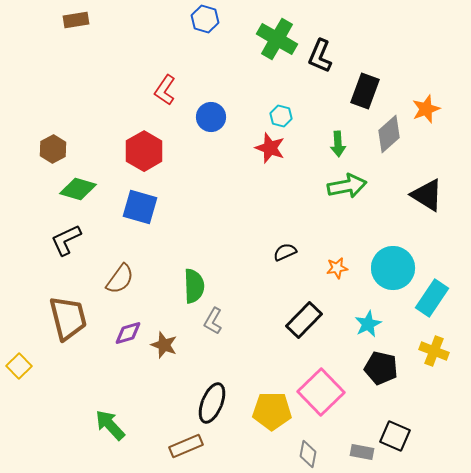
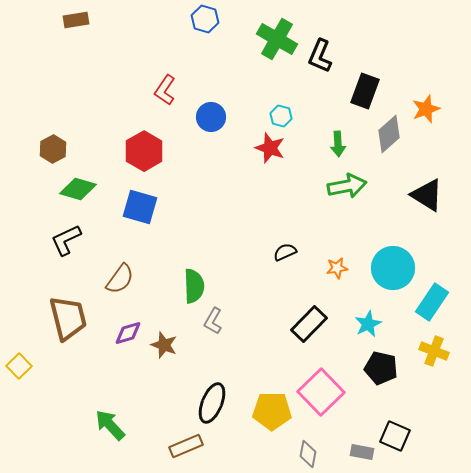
cyan rectangle at (432, 298): moved 4 px down
black rectangle at (304, 320): moved 5 px right, 4 px down
